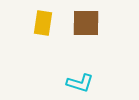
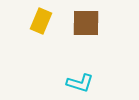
yellow rectangle: moved 2 px left, 2 px up; rotated 15 degrees clockwise
